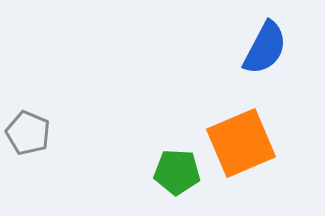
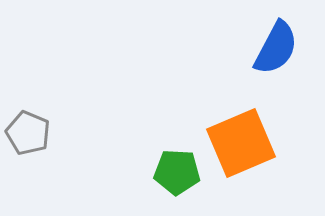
blue semicircle: moved 11 px right
